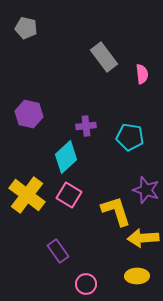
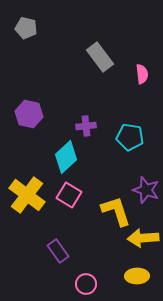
gray rectangle: moved 4 px left
